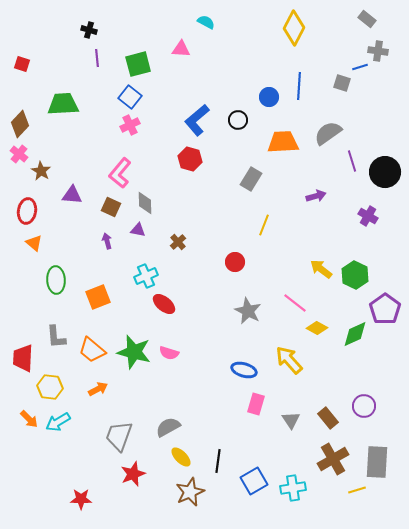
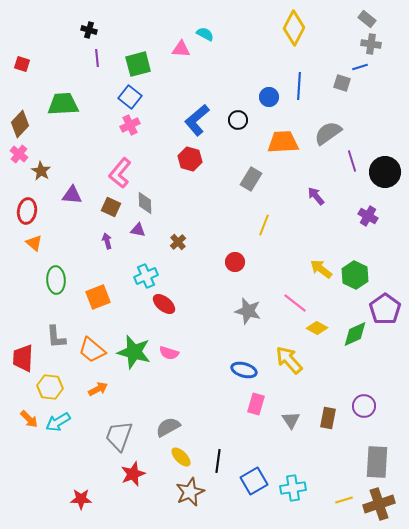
cyan semicircle at (206, 22): moved 1 px left, 12 px down
gray cross at (378, 51): moved 7 px left, 7 px up
purple arrow at (316, 196): rotated 114 degrees counterclockwise
gray star at (248, 311): rotated 12 degrees counterclockwise
brown rectangle at (328, 418): rotated 50 degrees clockwise
brown cross at (333, 459): moved 46 px right, 45 px down; rotated 12 degrees clockwise
yellow line at (357, 490): moved 13 px left, 10 px down
